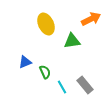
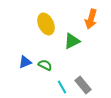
orange arrow: rotated 132 degrees clockwise
green triangle: rotated 18 degrees counterclockwise
green semicircle: moved 7 px up; rotated 40 degrees counterclockwise
gray rectangle: moved 2 px left
